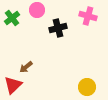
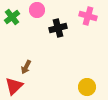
green cross: moved 1 px up
brown arrow: rotated 24 degrees counterclockwise
red triangle: moved 1 px right, 1 px down
